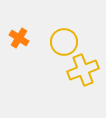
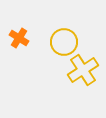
yellow cross: rotated 12 degrees counterclockwise
